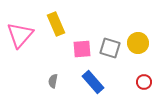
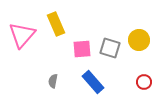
pink triangle: moved 2 px right
yellow circle: moved 1 px right, 3 px up
